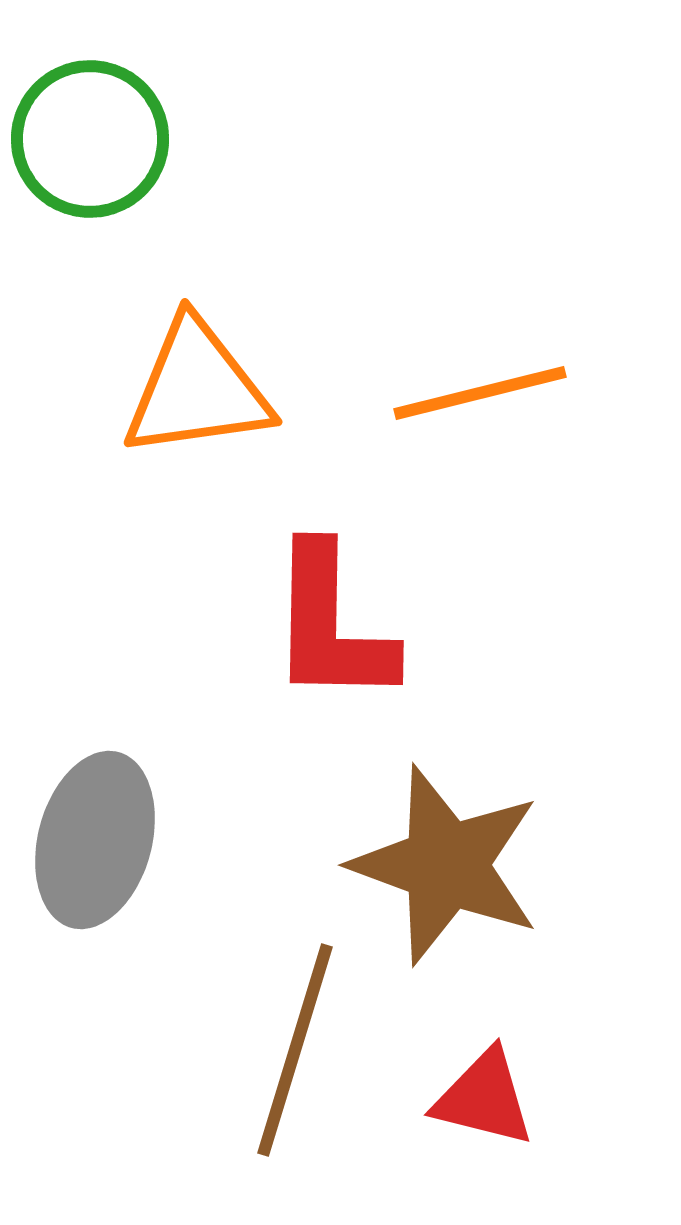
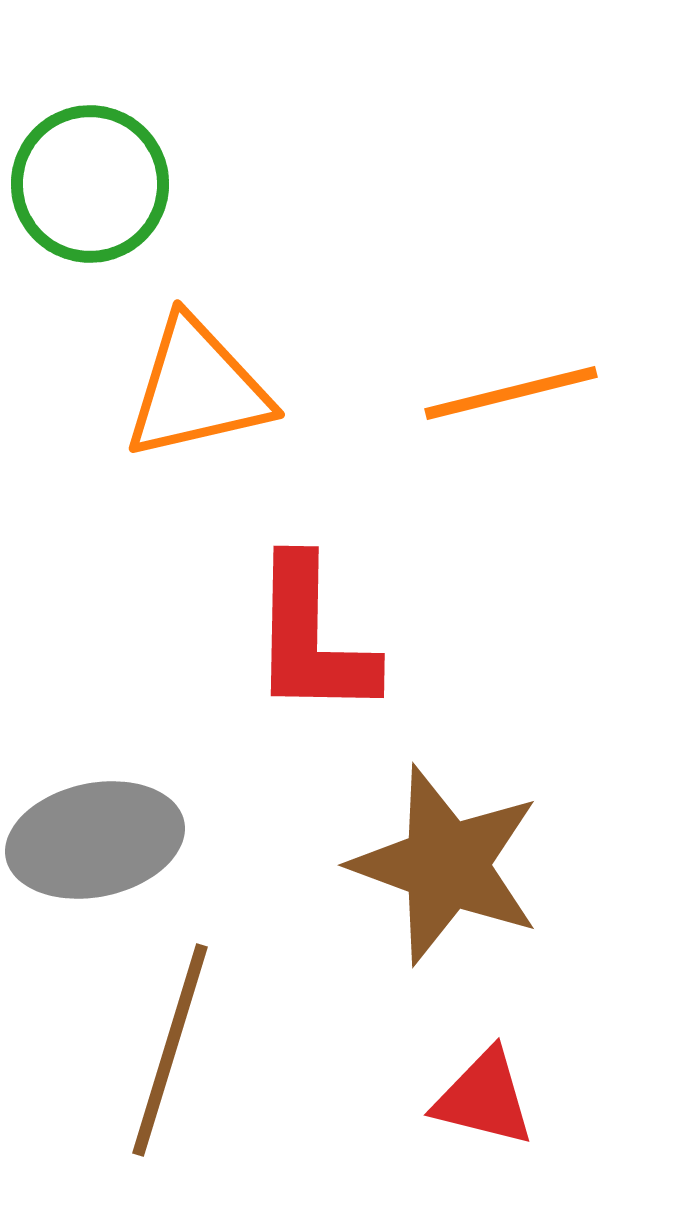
green circle: moved 45 px down
orange triangle: rotated 5 degrees counterclockwise
orange line: moved 31 px right
red L-shape: moved 19 px left, 13 px down
gray ellipse: rotated 63 degrees clockwise
brown line: moved 125 px left
